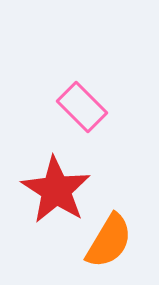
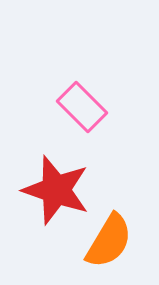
red star: rotated 14 degrees counterclockwise
